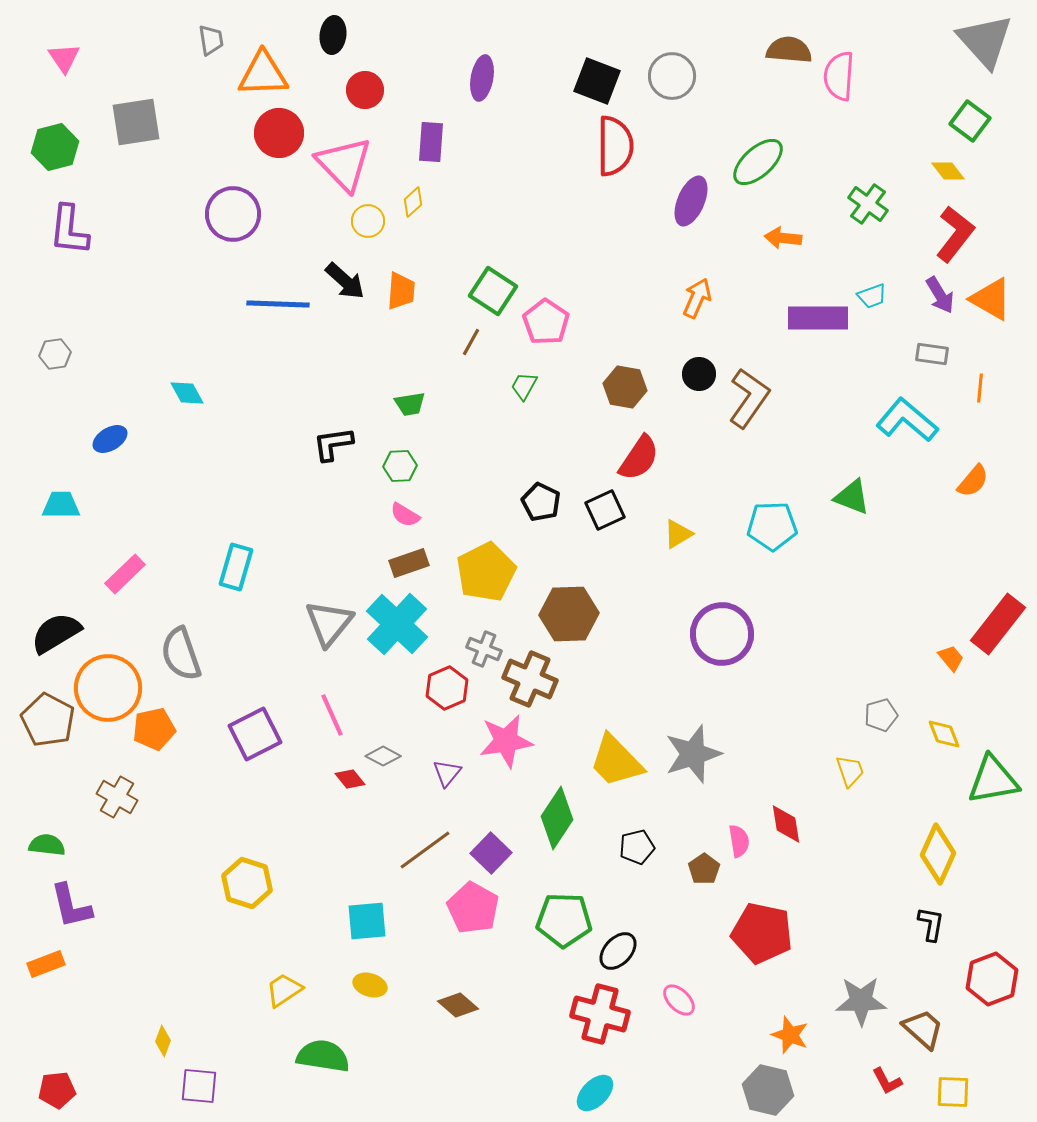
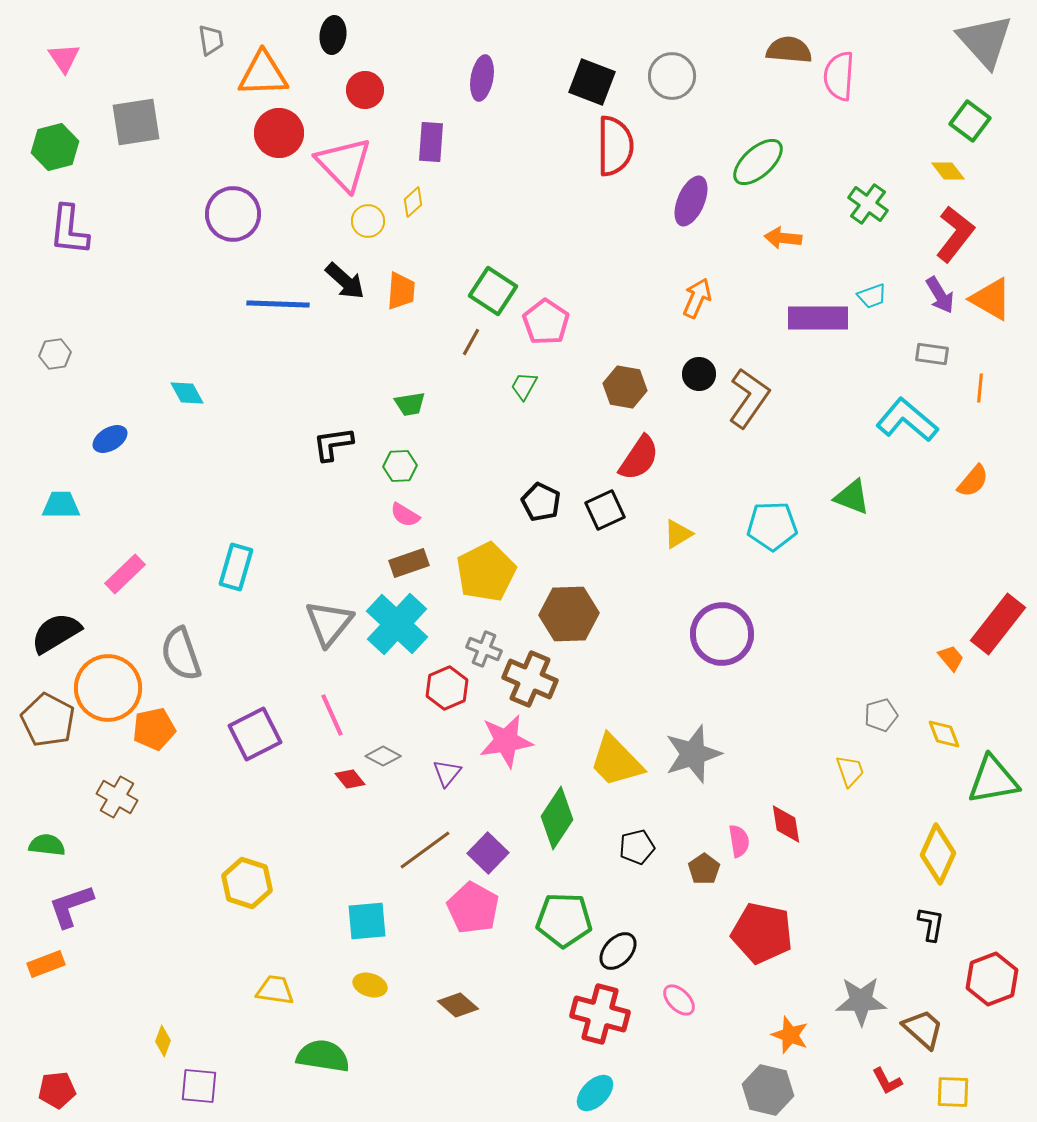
black square at (597, 81): moved 5 px left, 1 px down
purple square at (491, 853): moved 3 px left
purple L-shape at (71, 906): rotated 84 degrees clockwise
yellow trapezoid at (284, 990): moved 9 px left; rotated 42 degrees clockwise
